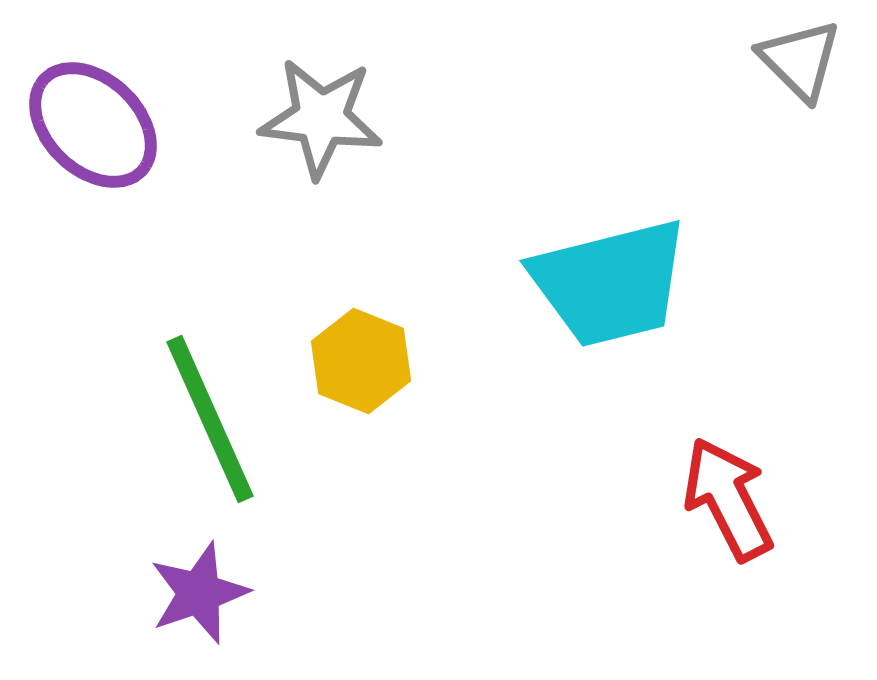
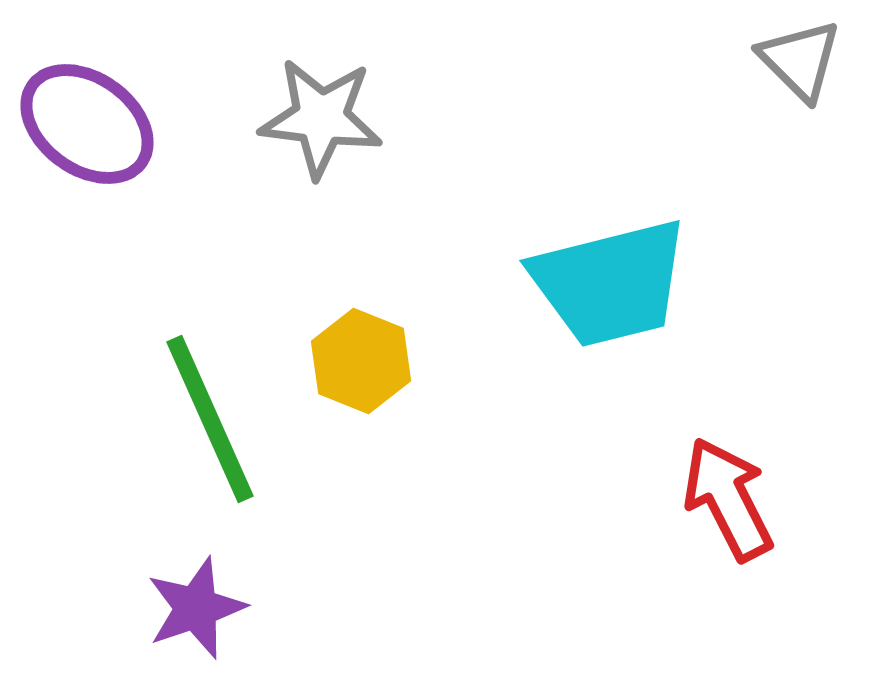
purple ellipse: moved 6 px left, 1 px up; rotated 8 degrees counterclockwise
purple star: moved 3 px left, 15 px down
